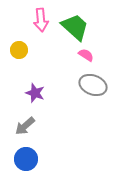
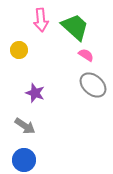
gray ellipse: rotated 20 degrees clockwise
gray arrow: rotated 105 degrees counterclockwise
blue circle: moved 2 px left, 1 px down
